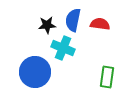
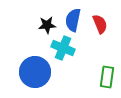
red semicircle: rotated 60 degrees clockwise
